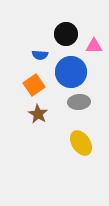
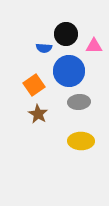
blue semicircle: moved 4 px right, 7 px up
blue circle: moved 2 px left, 1 px up
yellow ellipse: moved 2 px up; rotated 55 degrees counterclockwise
